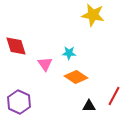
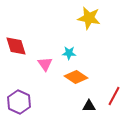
yellow star: moved 4 px left, 3 px down
